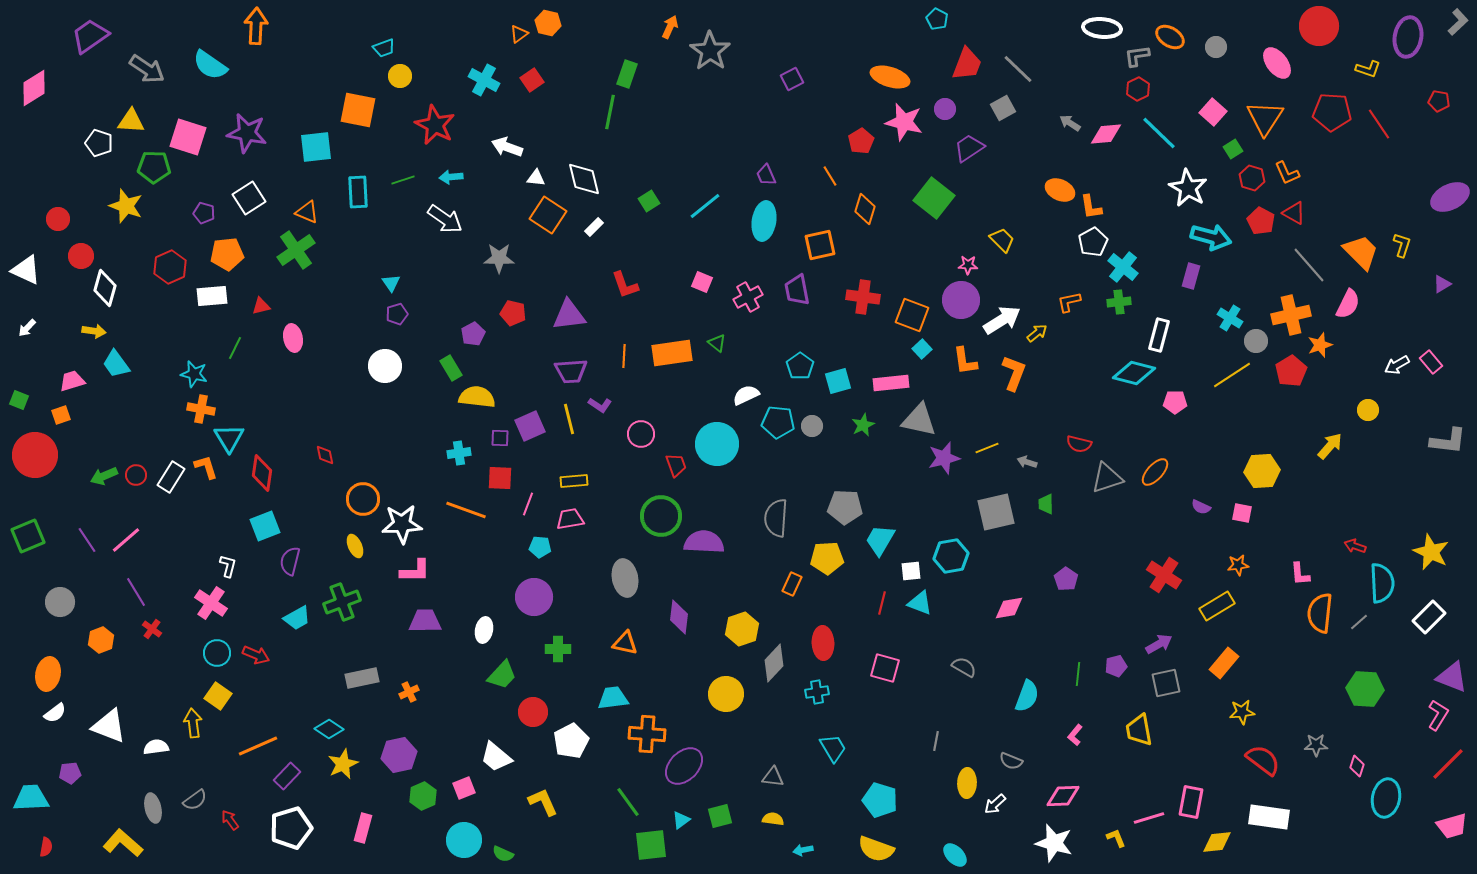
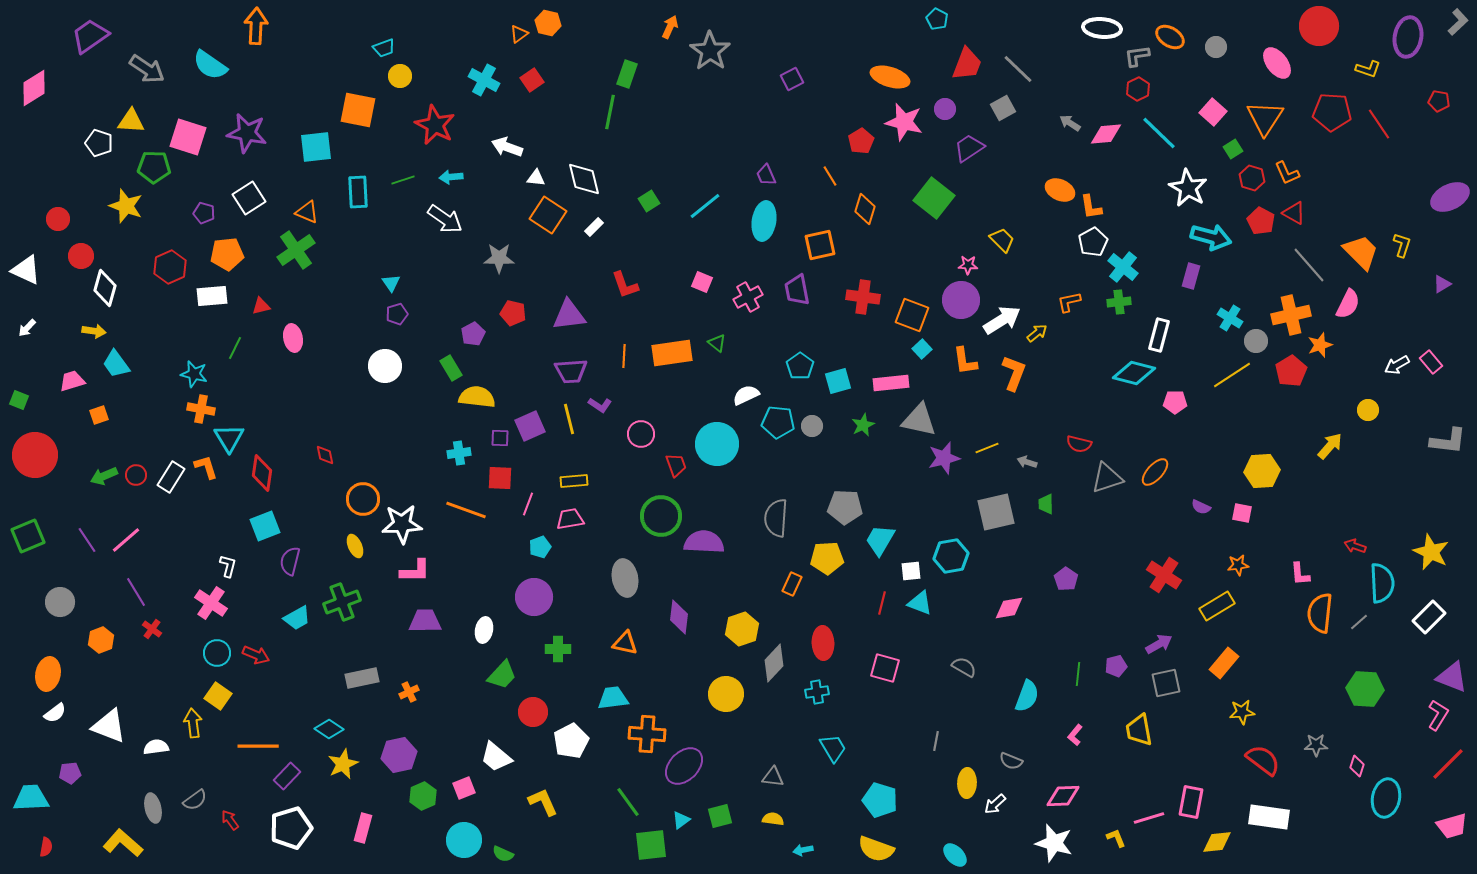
orange square at (61, 415): moved 38 px right
cyan pentagon at (540, 547): rotated 25 degrees counterclockwise
orange line at (258, 746): rotated 24 degrees clockwise
